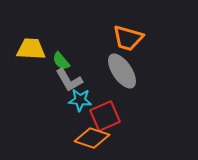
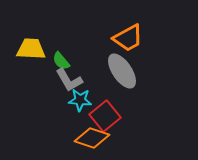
orange trapezoid: rotated 44 degrees counterclockwise
red square: rotated 16 degrees counterclockwise
